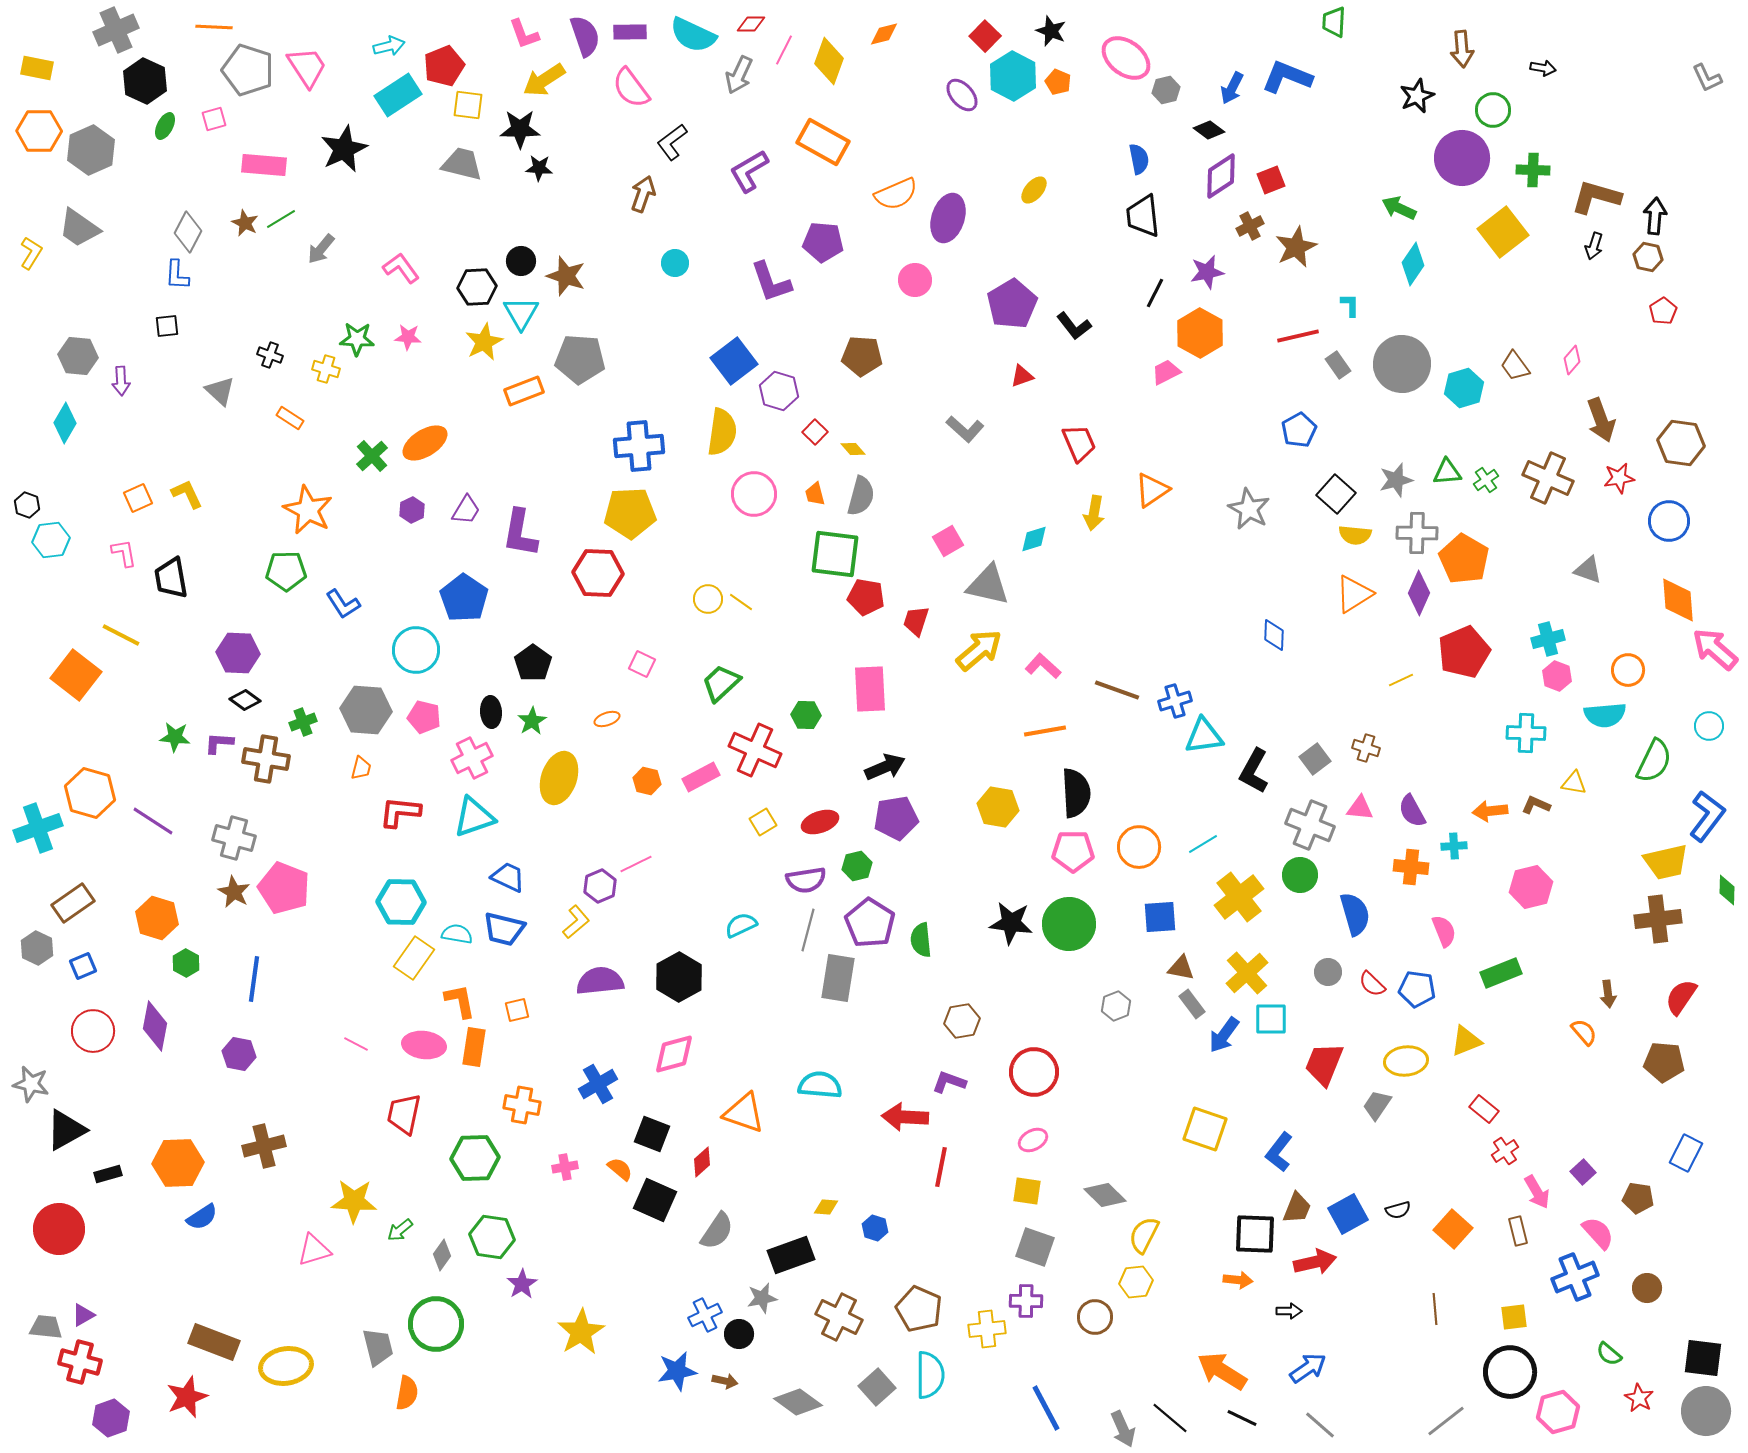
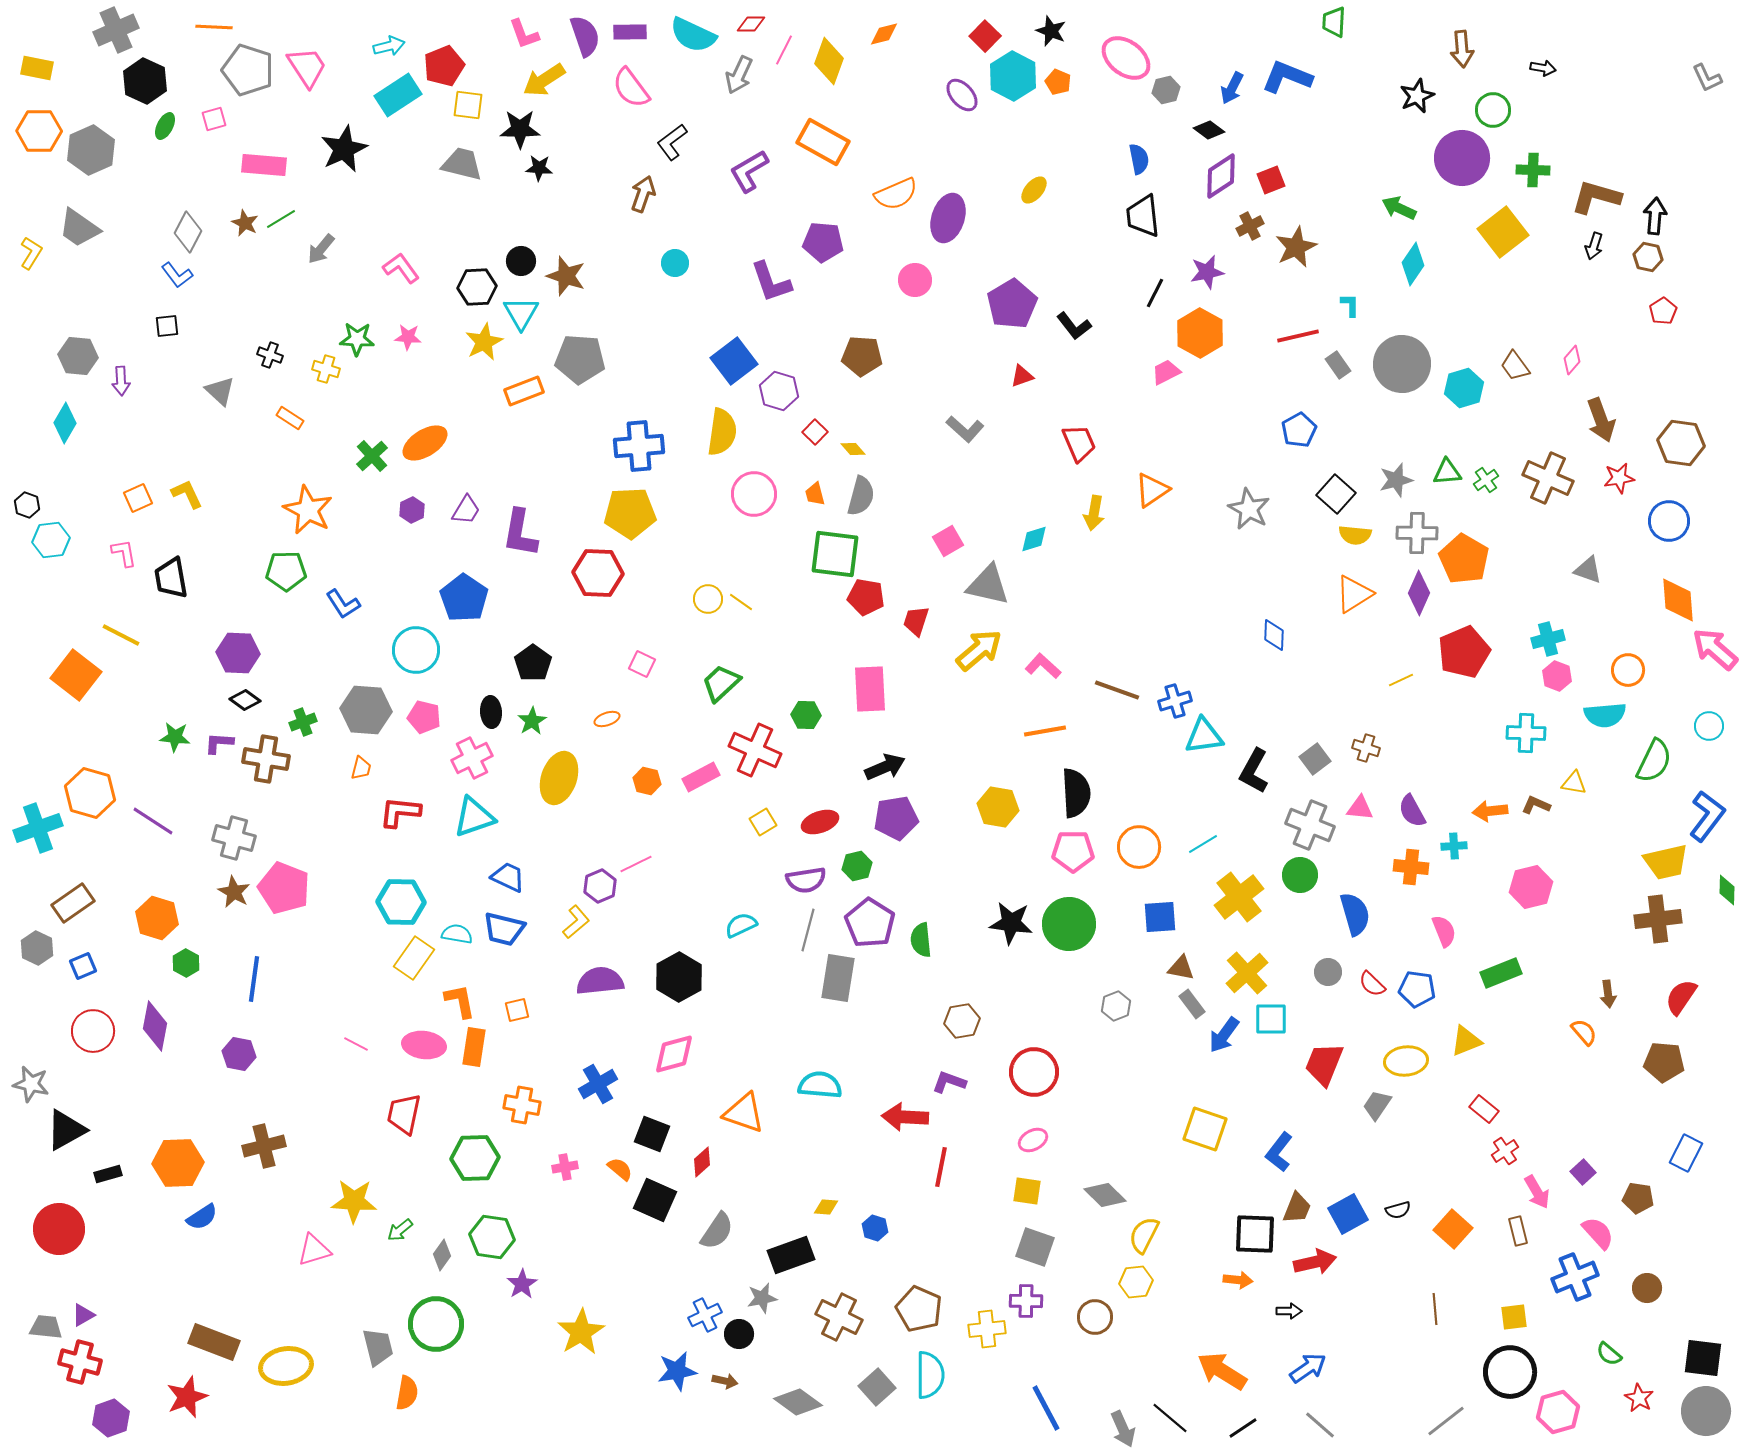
blue L-shape at (177, 275): rotated 40 degrees counterclockwise
black line at (1242, 1418): moved 1 px right, 10 px down; rotated 60 degrees counterclockwise
